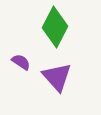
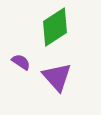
green diamond: rotated 30 degrees clockwise
